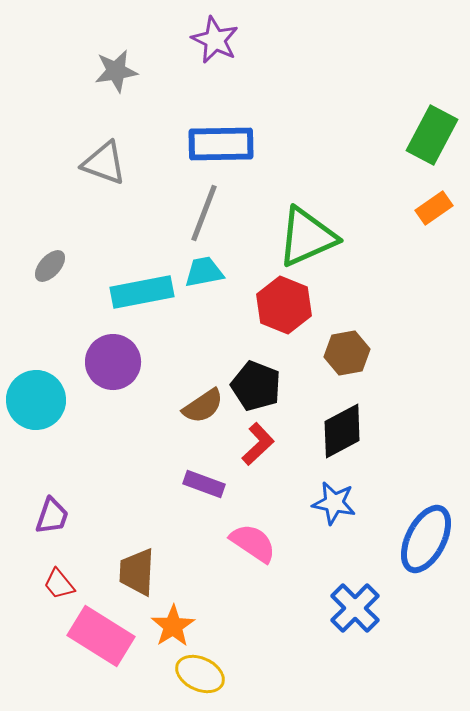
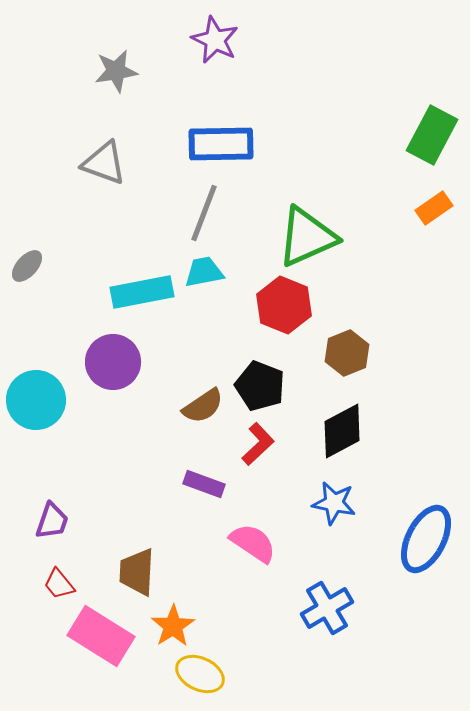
gray ellipse: moved 23 px left
brown hexagon: rotated 12 degrees counterclockwise
black pentagon: moved 4 px right
purple trapezoid: moved 5 px down
blue cross: moved 28 px left; rotated 15 degrees clockwise
